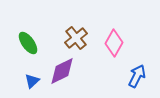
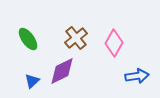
green ellipse: moved 4 px up
blue arrow: rotated 55 degrees clockwise
